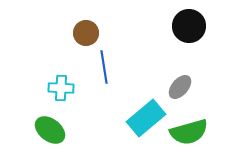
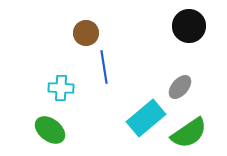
green semicircle: moved 1 px down; rotated 18 degrees counterclockwise
